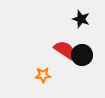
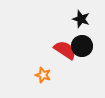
black circle: moved 9 px up
orange star: rotated 21 degrees clockwise
